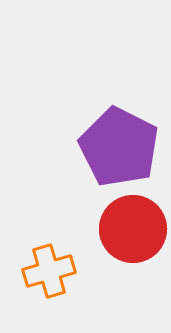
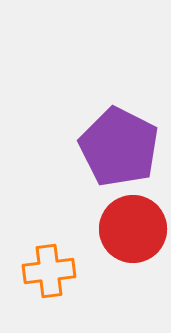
orange cross: rotated 9 degrees clockwise
